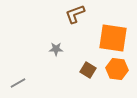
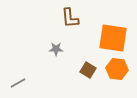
brown L-shape: moved 5 px left, 4 px down; rotated 75 degrees counterclockwise
